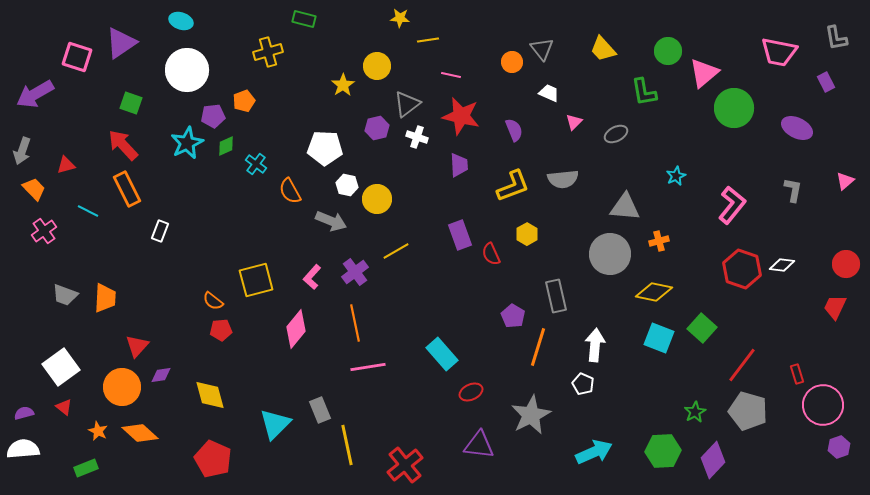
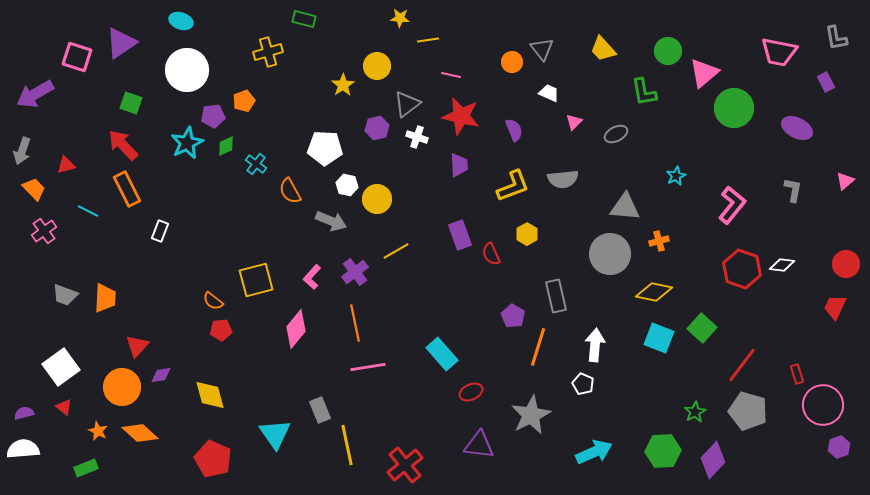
cyan triangle at (275, 424): moved 10 px down; rotated 20 degrees counterclockwise
